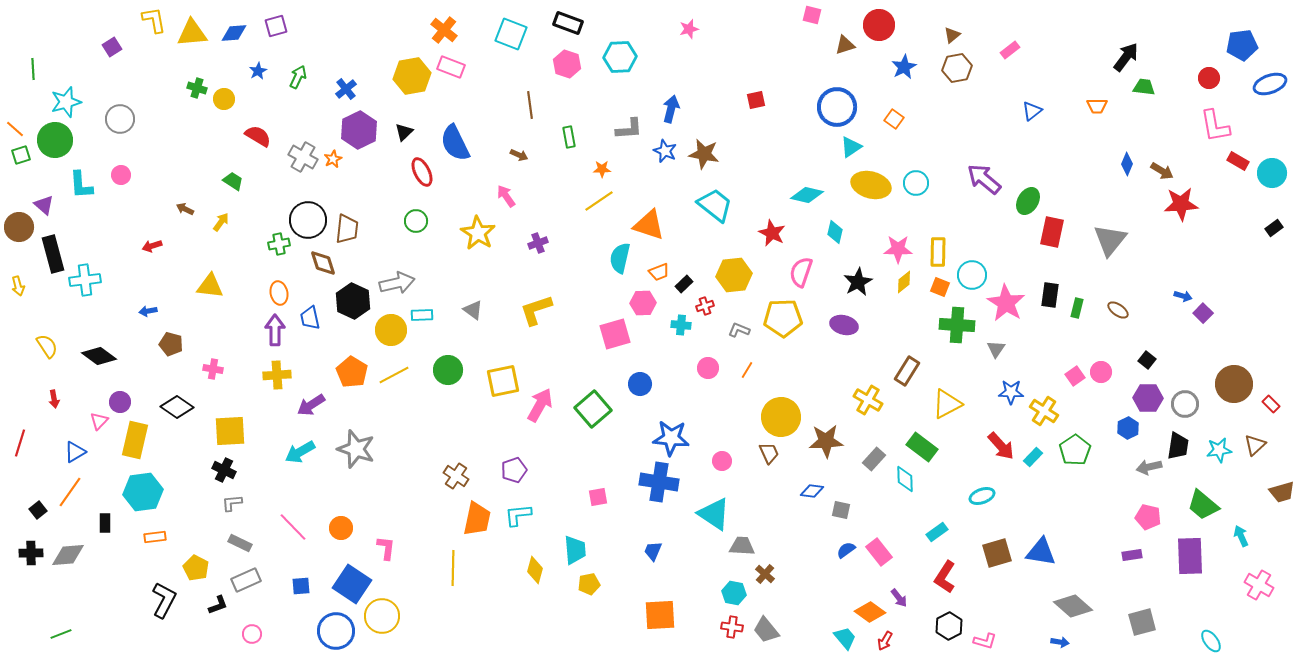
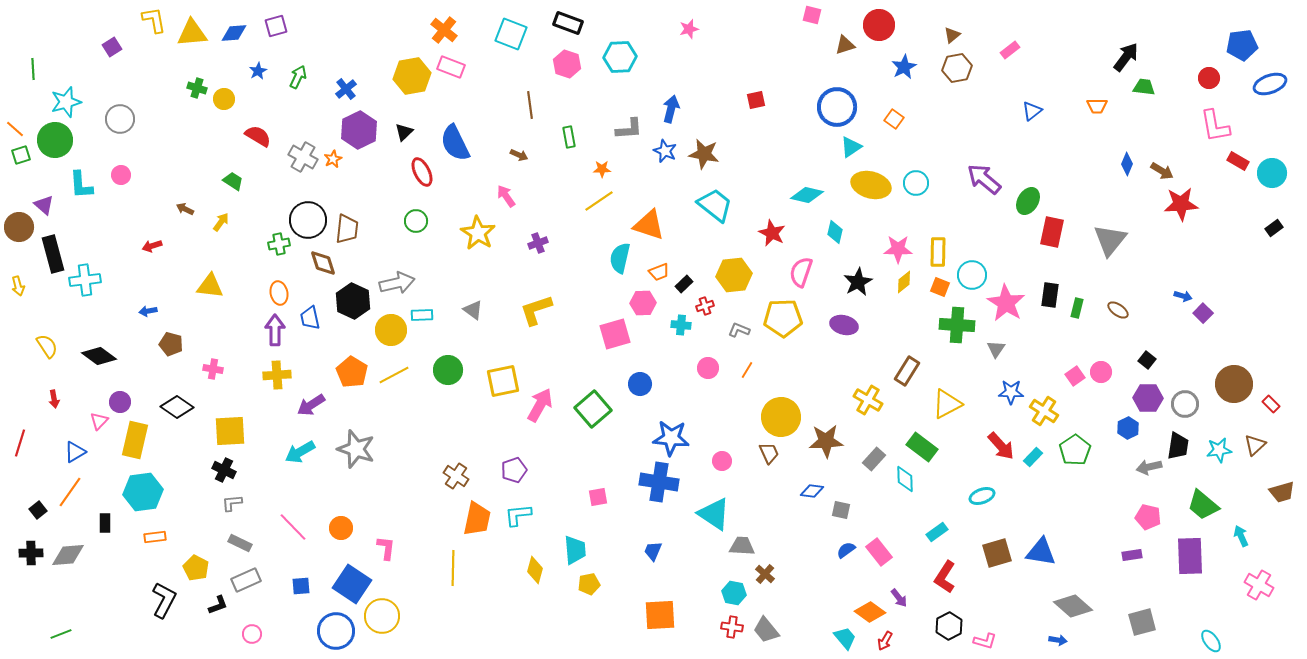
blue arrow at (1060, 642): moved 2 px left, 2 px up
